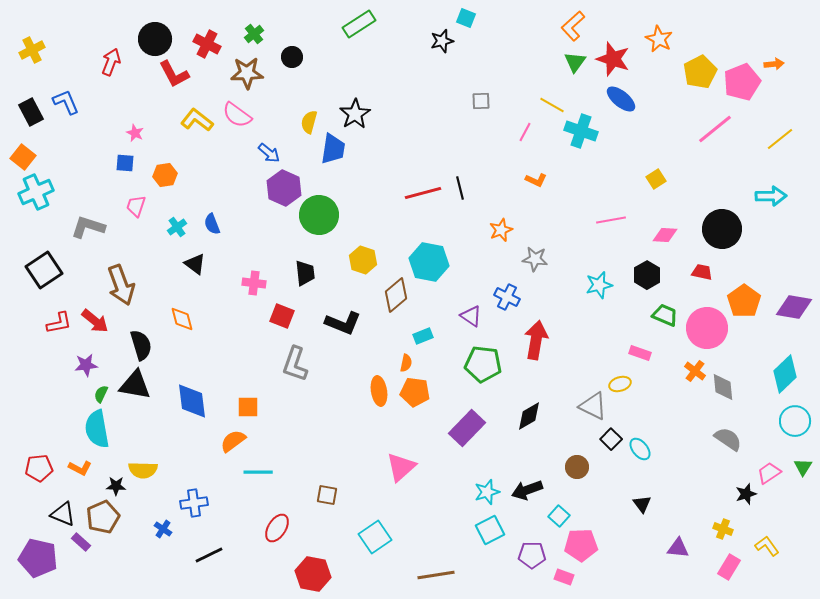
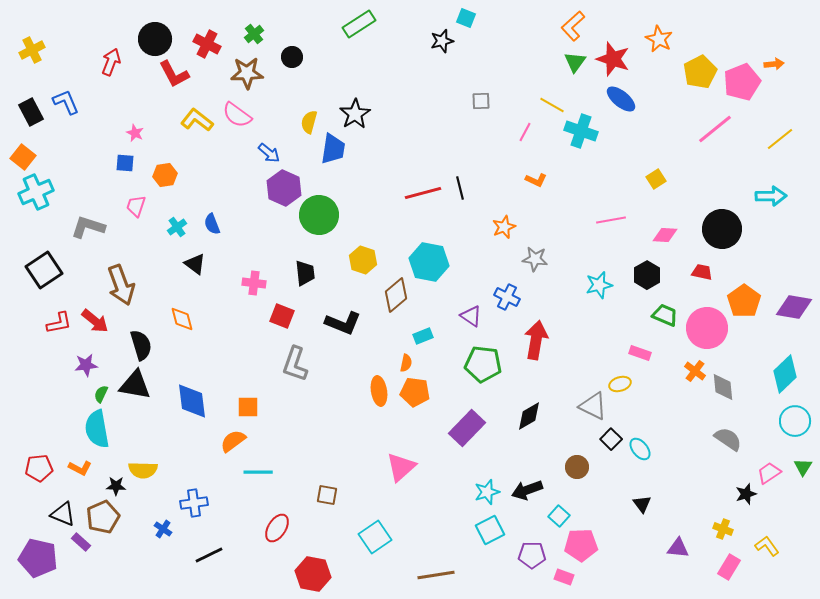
orange star at (501, 230): moved 3 px right, 3 px up
